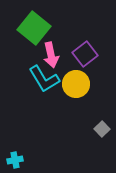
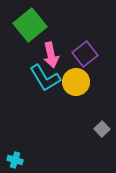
green square: moved 4 px left, 3 px up; rotated 12 degrees clockwise
cyan L-shape: moved 1 px right, 1 px up
yellow circle: moved 2 px up
cyan cross: rotated 28 degrees clockwise
